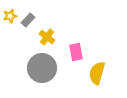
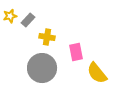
yellow cross: rotated 28 degrees counterclockwise
yellow semicircle: rotated 55 degrees counterclockwise
